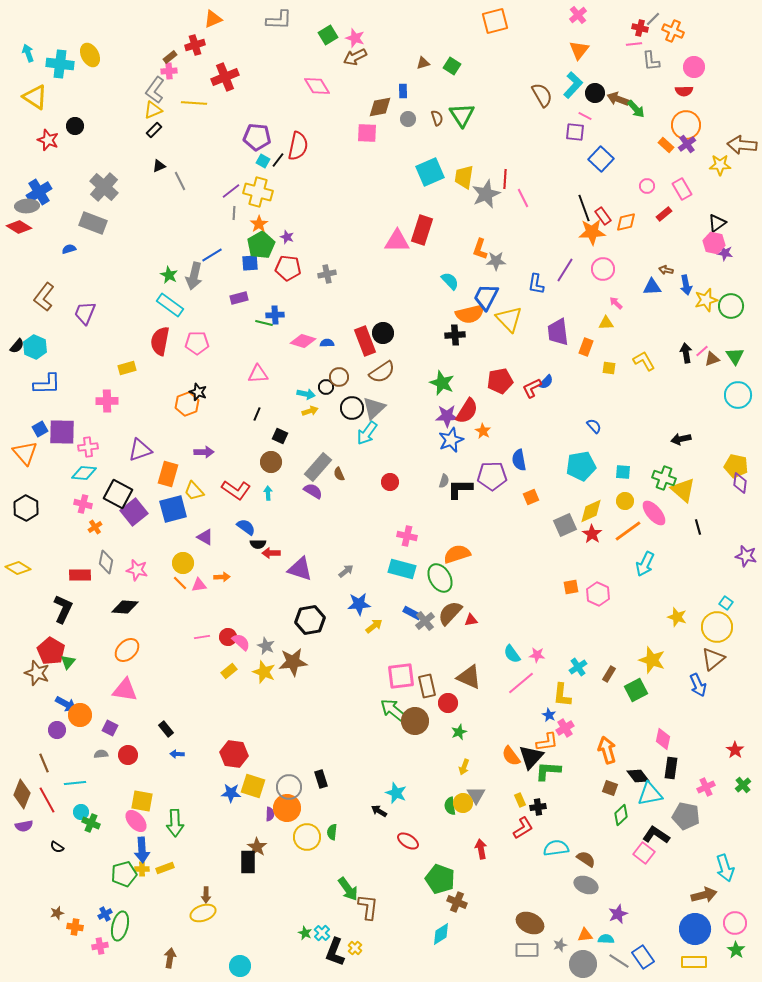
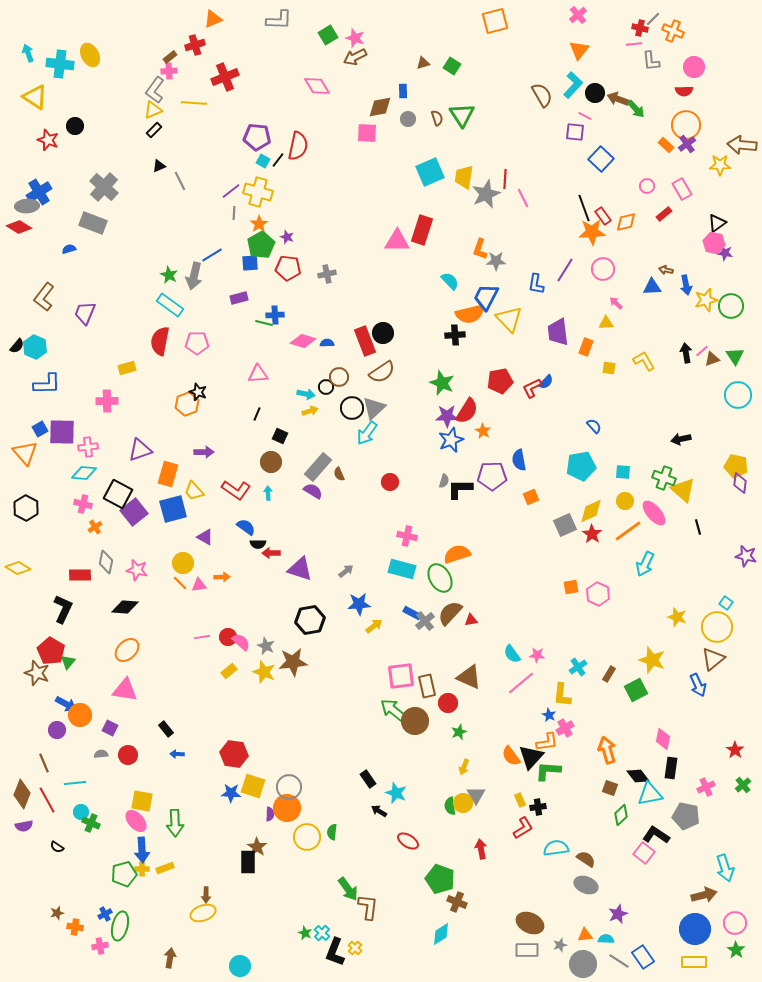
black rectangle at (321, 779): moved 47 px right; rotated 18 degrees counterclockwise
